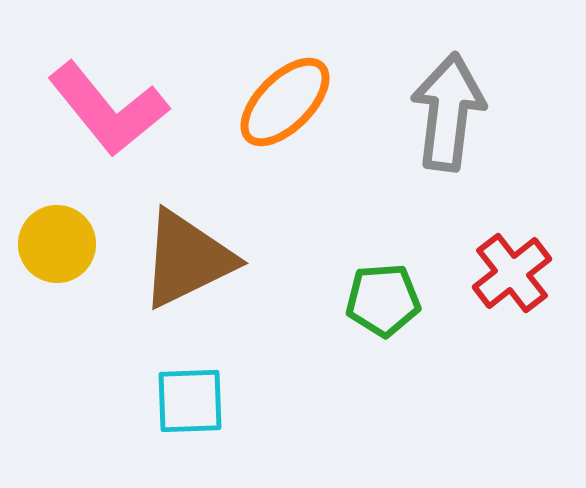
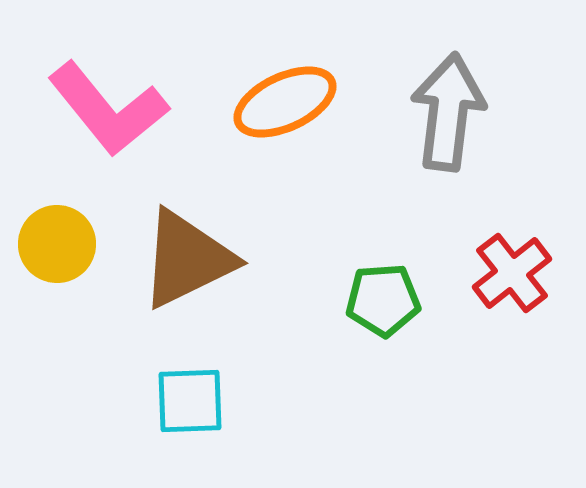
orange ellipse: rotated 20 degrees clockwise
